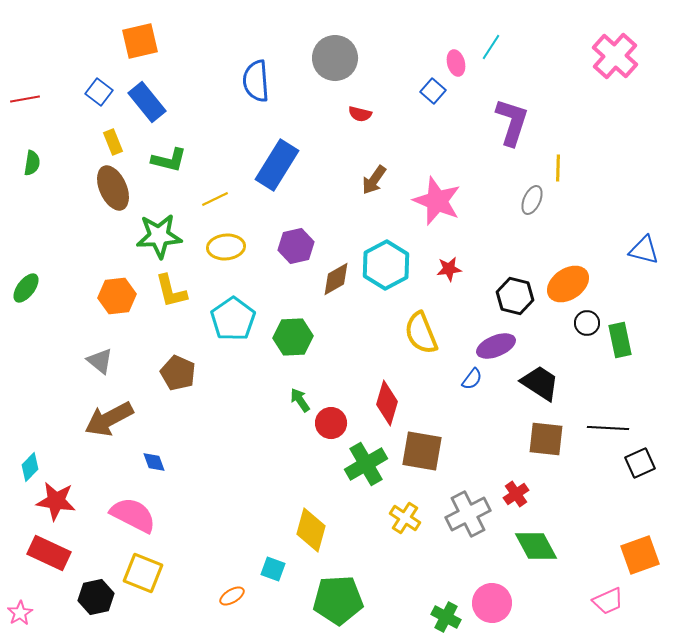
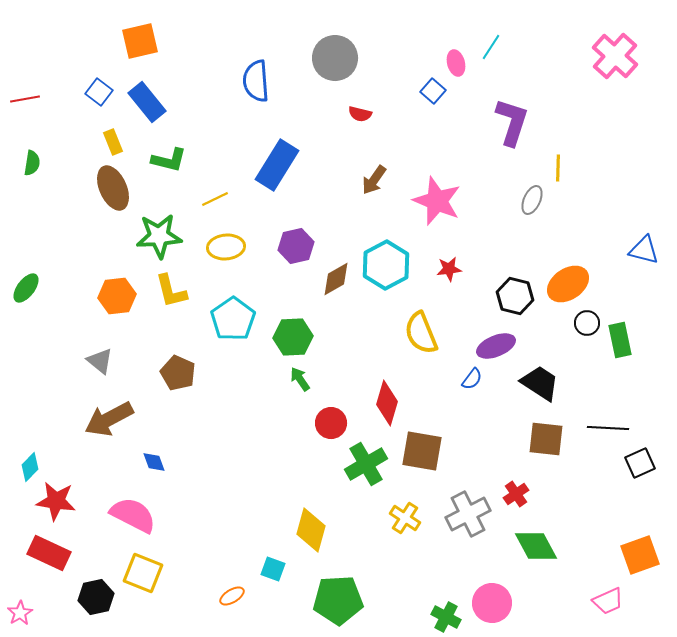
green arrow at (300, 400): moved 21 px up
